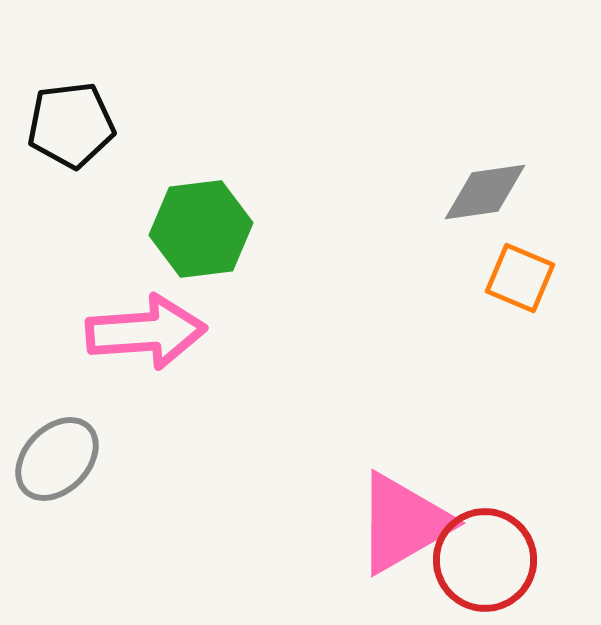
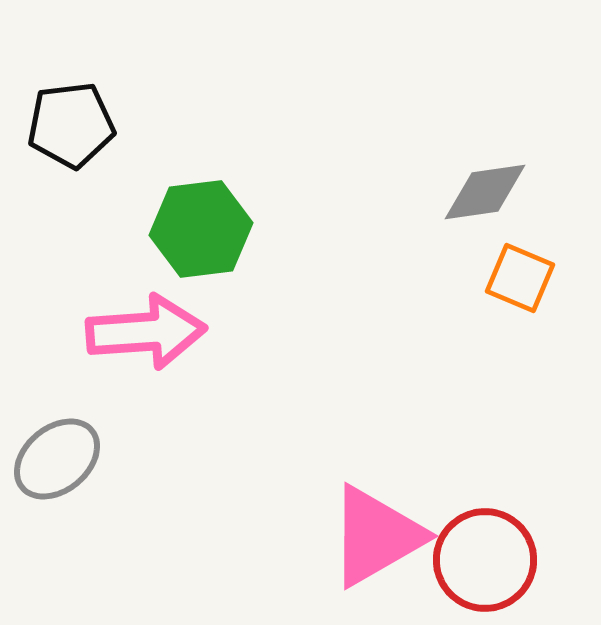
gray ellipse: rotated 6 degrees clockwise
pink triangle: moved 27 px left, 13 px down
